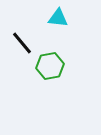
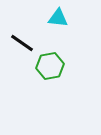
black line: rotated 15 degrees counterclockwise
